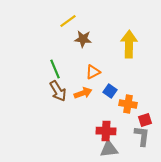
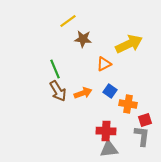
yellow arrow: rotated 64 degrees clockwise
orange triangle: moved 11 px right, 8 px up
